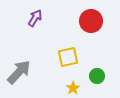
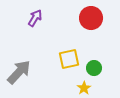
red circle: moved 3 px up
yellow square: moved 1 px right, 2 px down
green circle: moved 3 px left, 8 px up
yellow star: moved 11 px right
